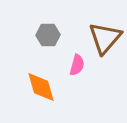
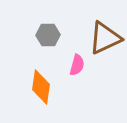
brown triangle: rotated 24 degrees clockwise
orange diamond: rotated 24 degrees clockwise
